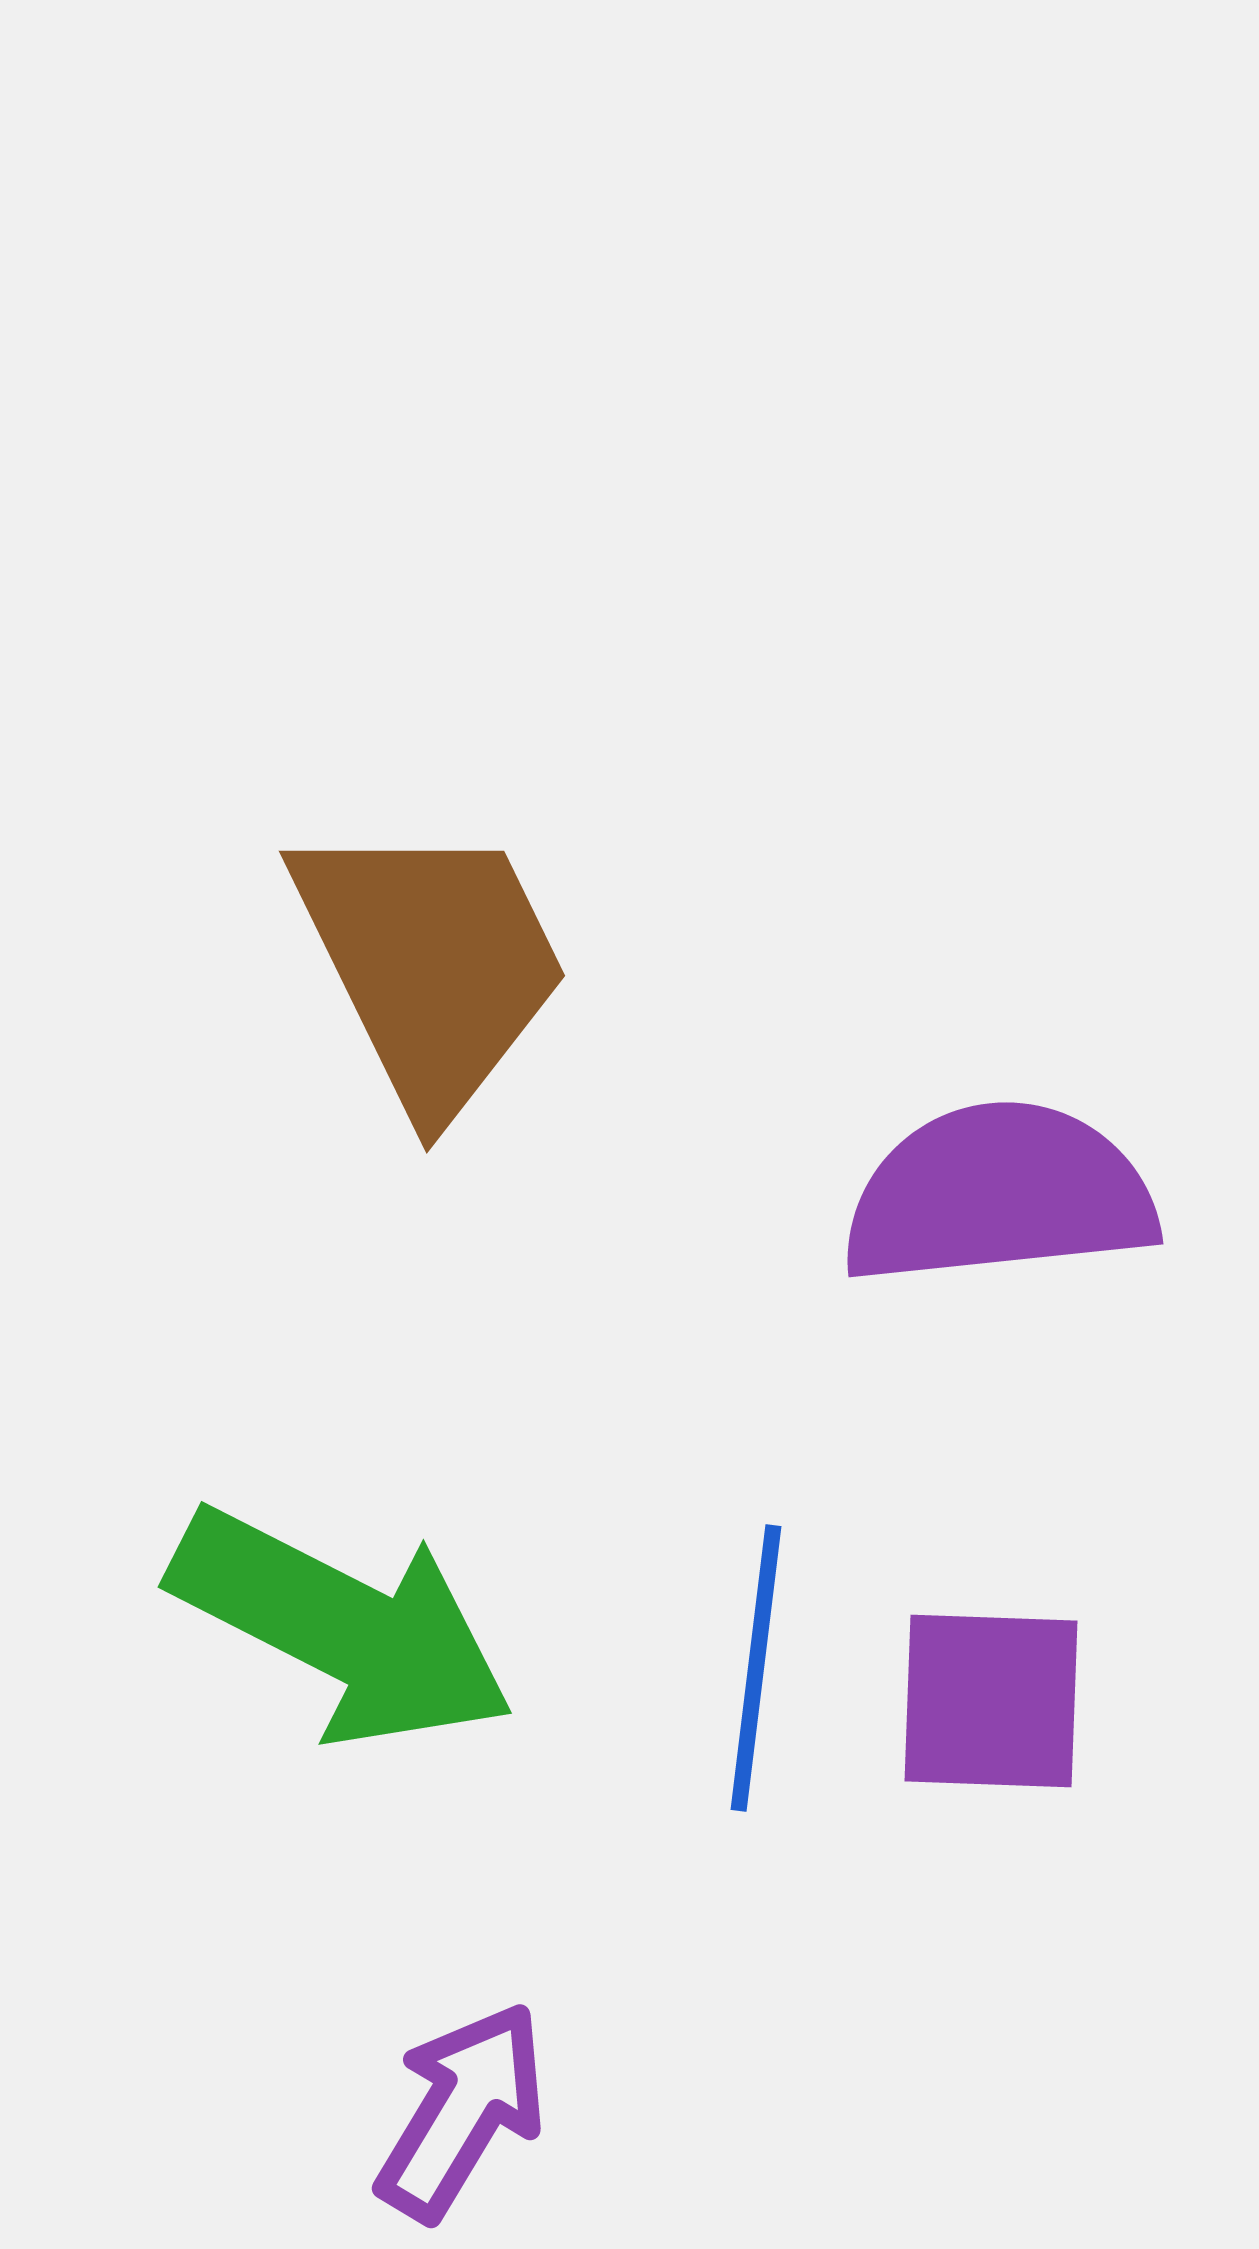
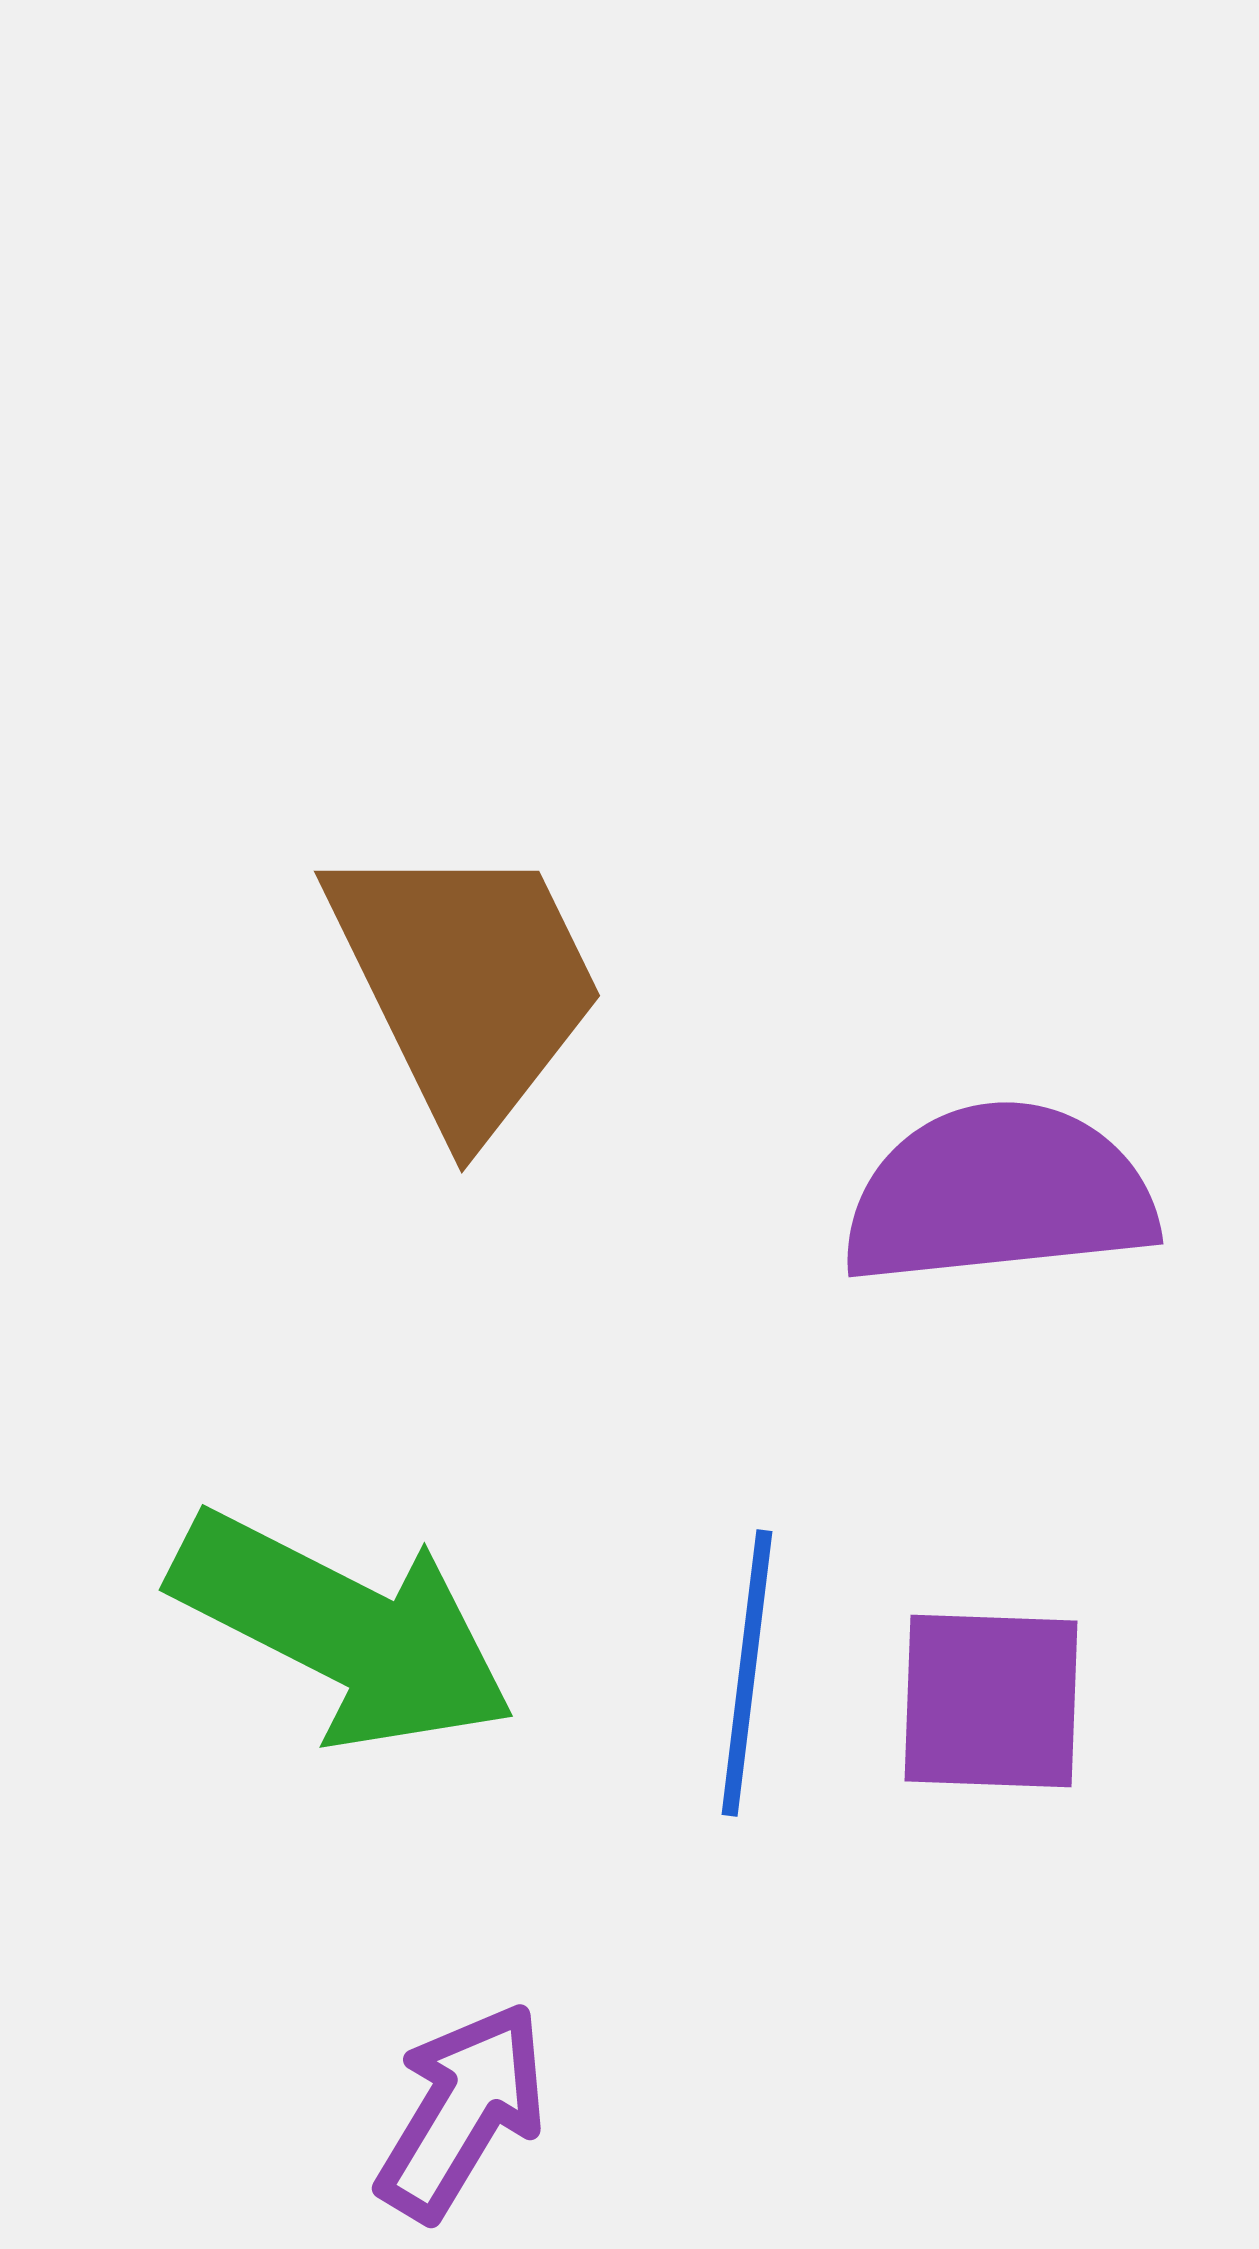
brown trapezoid: moved 35 px right, 20 px down
green arrow: moved 1 px right, 3 px down
blue line: moved 9 px left, 5 px down
